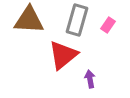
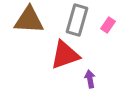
red triangle: moved 2 px right; rotated 20 degrees clockwise
